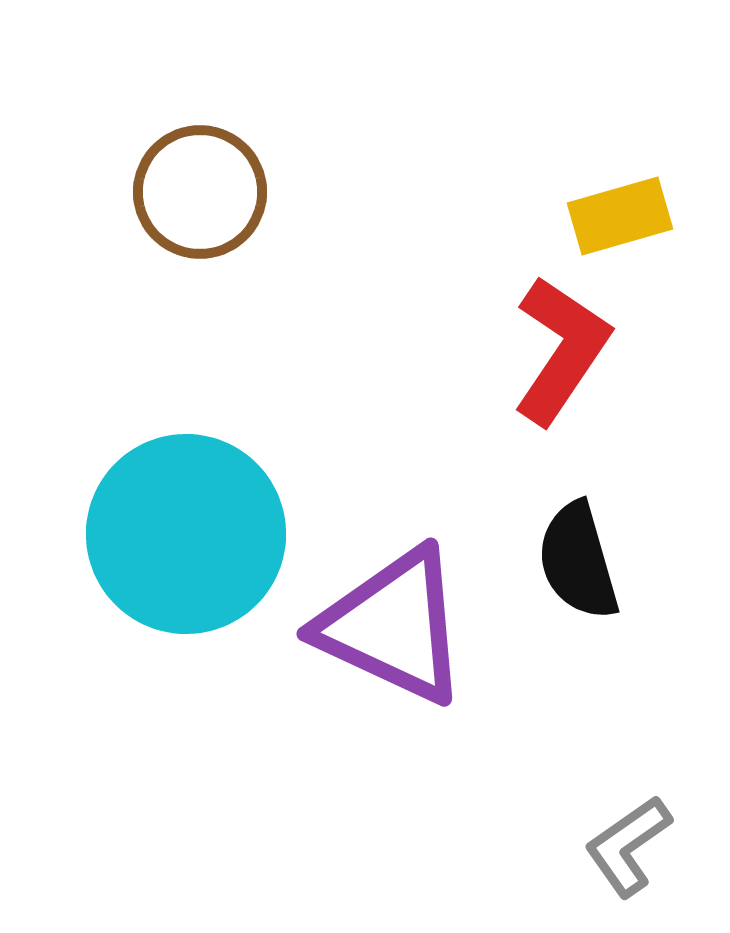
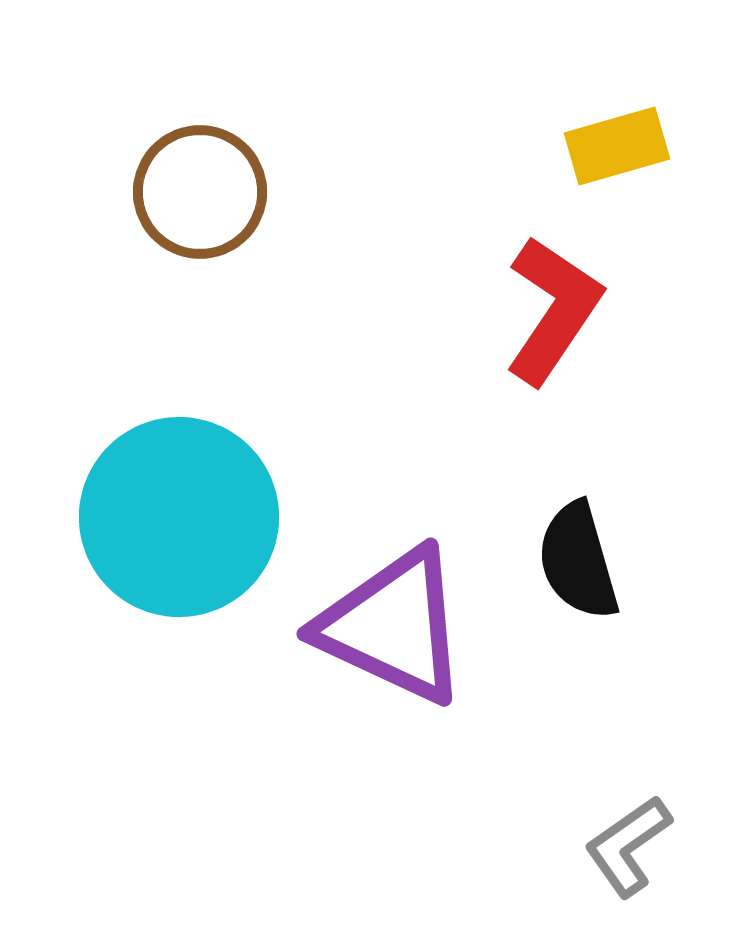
yellow rectangle: moved 3 px left, 70 px up
red L-shape: moved 8 px left, 40 px up
cyan circle: moved 7 px left, 17 px up
